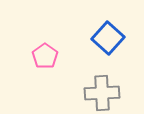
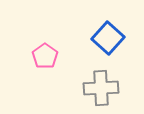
gray cross: moved 1 px left, 5 px up
